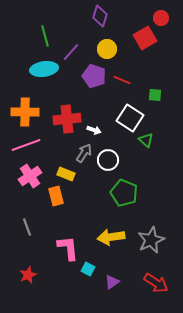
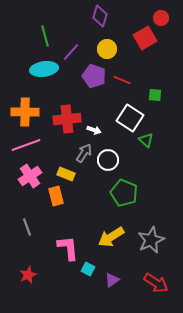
yellow arrow: rotated 24 degrees counterclockwise
purple triangle: moved 2 px up
